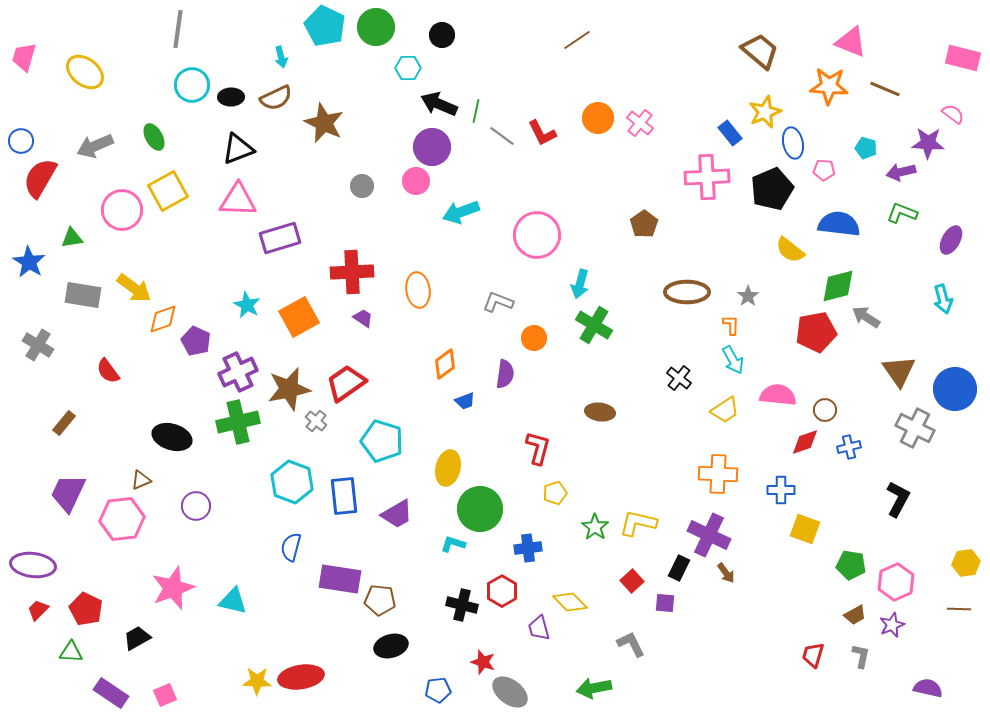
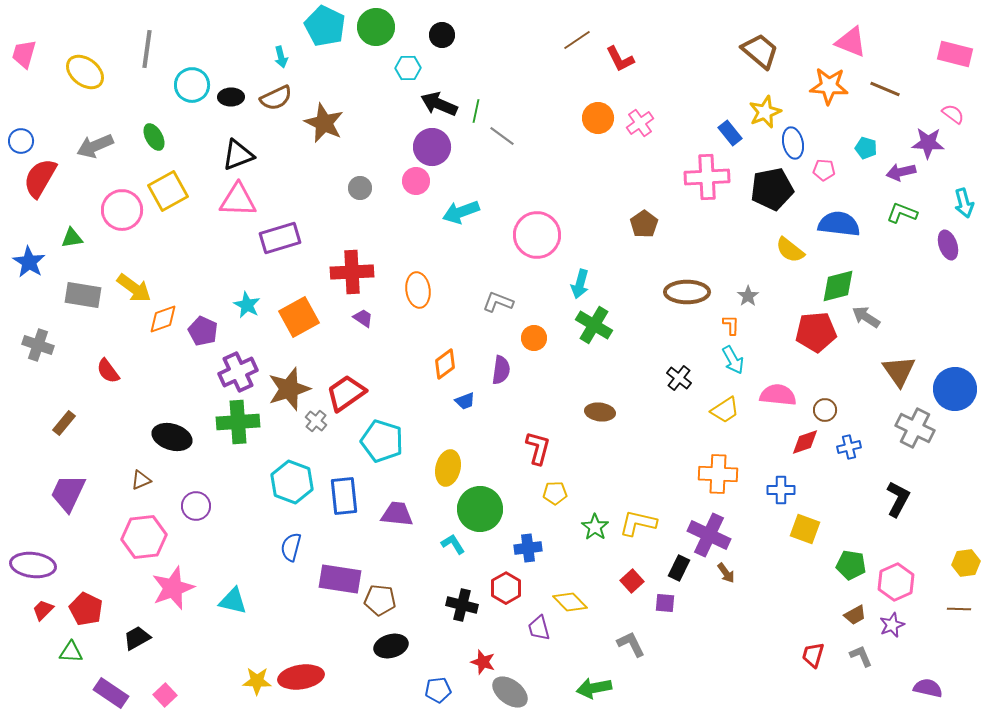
gray line at (178, 29): moved 31 px left, 20 px down
pink trapezoid at (24, 57): moved 3 px up
pink rectangle at (963, 58): moved 8 px left, 4 px up
pink cross at (640, 123): rotated 16 degrees clockwise
red L-shape at (542, 133): moved 78 px right, 74 px up
black triangle at (238, 149): moved 6 px down
gray circle at (362, 186): moved 2 px left, 2 px down
black pentagon at (772, 189): rotated 12 degrees clockwise
purple ellipse at (951, 240): moved 3 px left, 5 px down; rotated 48 degrees counterclockwise
cyan arrow at (943, 299): moved 21 px right, 96 px up
red pentagon at (816, 332): rotated 6 degrees clockwise
purple pentagon at (196, 341): moved 7 px right, 10 px up
gray cross at (38, 345): rotated 12 degrees counterclockwise
purple semicircle at (505, 374): moved 4 px left, 4 px up
red trapezoid at (346, 383): moved 10 px down
brown star at (289, 389): rotated 6 degrees counterclockwise
green cross at (238, 422): rotated 9 degrees clockwise
yellow pentagon at (555, 493): rotated 15 degrees clockwise
purple trapezoid at (397, 514): rotated 144 degrees counterclockwise
pink hexagon at (122, 519): moved 22 px right, 18 px down
cyan L-shape at (453, 544): rotated 40 degrees clockwise
red hexagon at (502, 591): moved 4 px right, 3 px up
red trapezoid at (38, 610): moved 5 px right
gray L-shape at (861, 656): rotated 35 degrees counterclockwise
pink square at (165, 695): rotated 20 degrees counterclockwise
